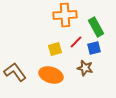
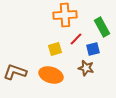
green rectangle: moved 6 px right
red line: moved 3 px up
blue square: moved 1 px left, 1 px down
brown star: moved 1 px right
brown L-shape: rotated 35 degrees counterclockwise
